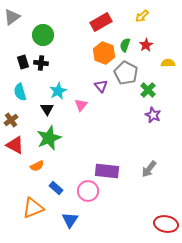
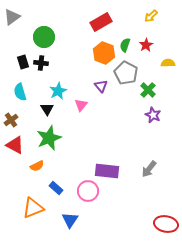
yellow arrow: moved 9 px right
green circle: moved 1 px right, 2 px down
